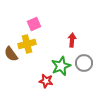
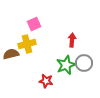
brown semicircle: rotated 112 degrees clockwise
green star: moved 5 px right, 1 px up
